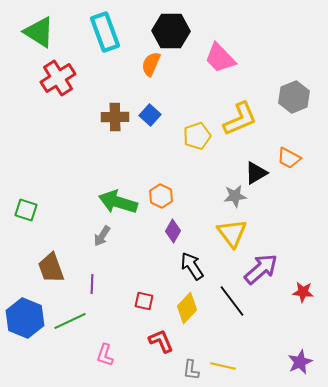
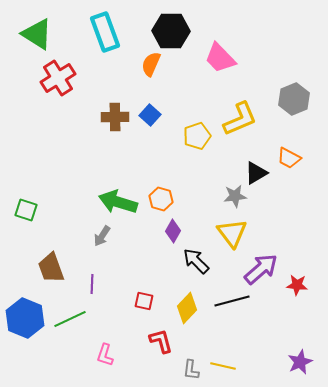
green triangle: moved 2 px left, 2 px down
gray hexagon: moved 2 px down
orange hexagon: moved 3 px down; rotated 10 degrees counterclockwise
black arrow: moved 4 px right, 5 px up; rotated 12 degrees counterclockwise
red star: moved 6 px left, 7 px up
black line: rotated 68 degrees counterclockwise
green line: moved 2 px up
red L-shape: rotated 8 degrees clockwise
